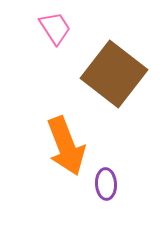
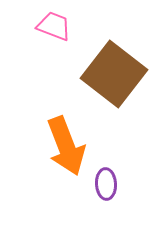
pink trapezoid: moved 1 px left, 2 px up; rotated 36 degrees counterclockwise
